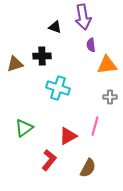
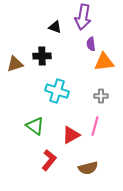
purple arrow: rotated 20 degrees clockwise
purple semicircle: moved 1 px up
orange triangle: moved 3 px left, 3 px up
cyan cross: moved 1 px left, 3 px down
gray cross: moved 9 px left, 1 px up
green triangle: moved 11 px right, 2 px up; rotated 48 degrees counterclockwise
red triangle: moved 3 px right, 1 px up
brown semicircle: rotated 48 degrees clockwise
